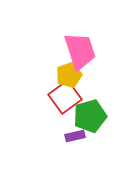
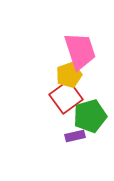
red square: moved 1 px right
